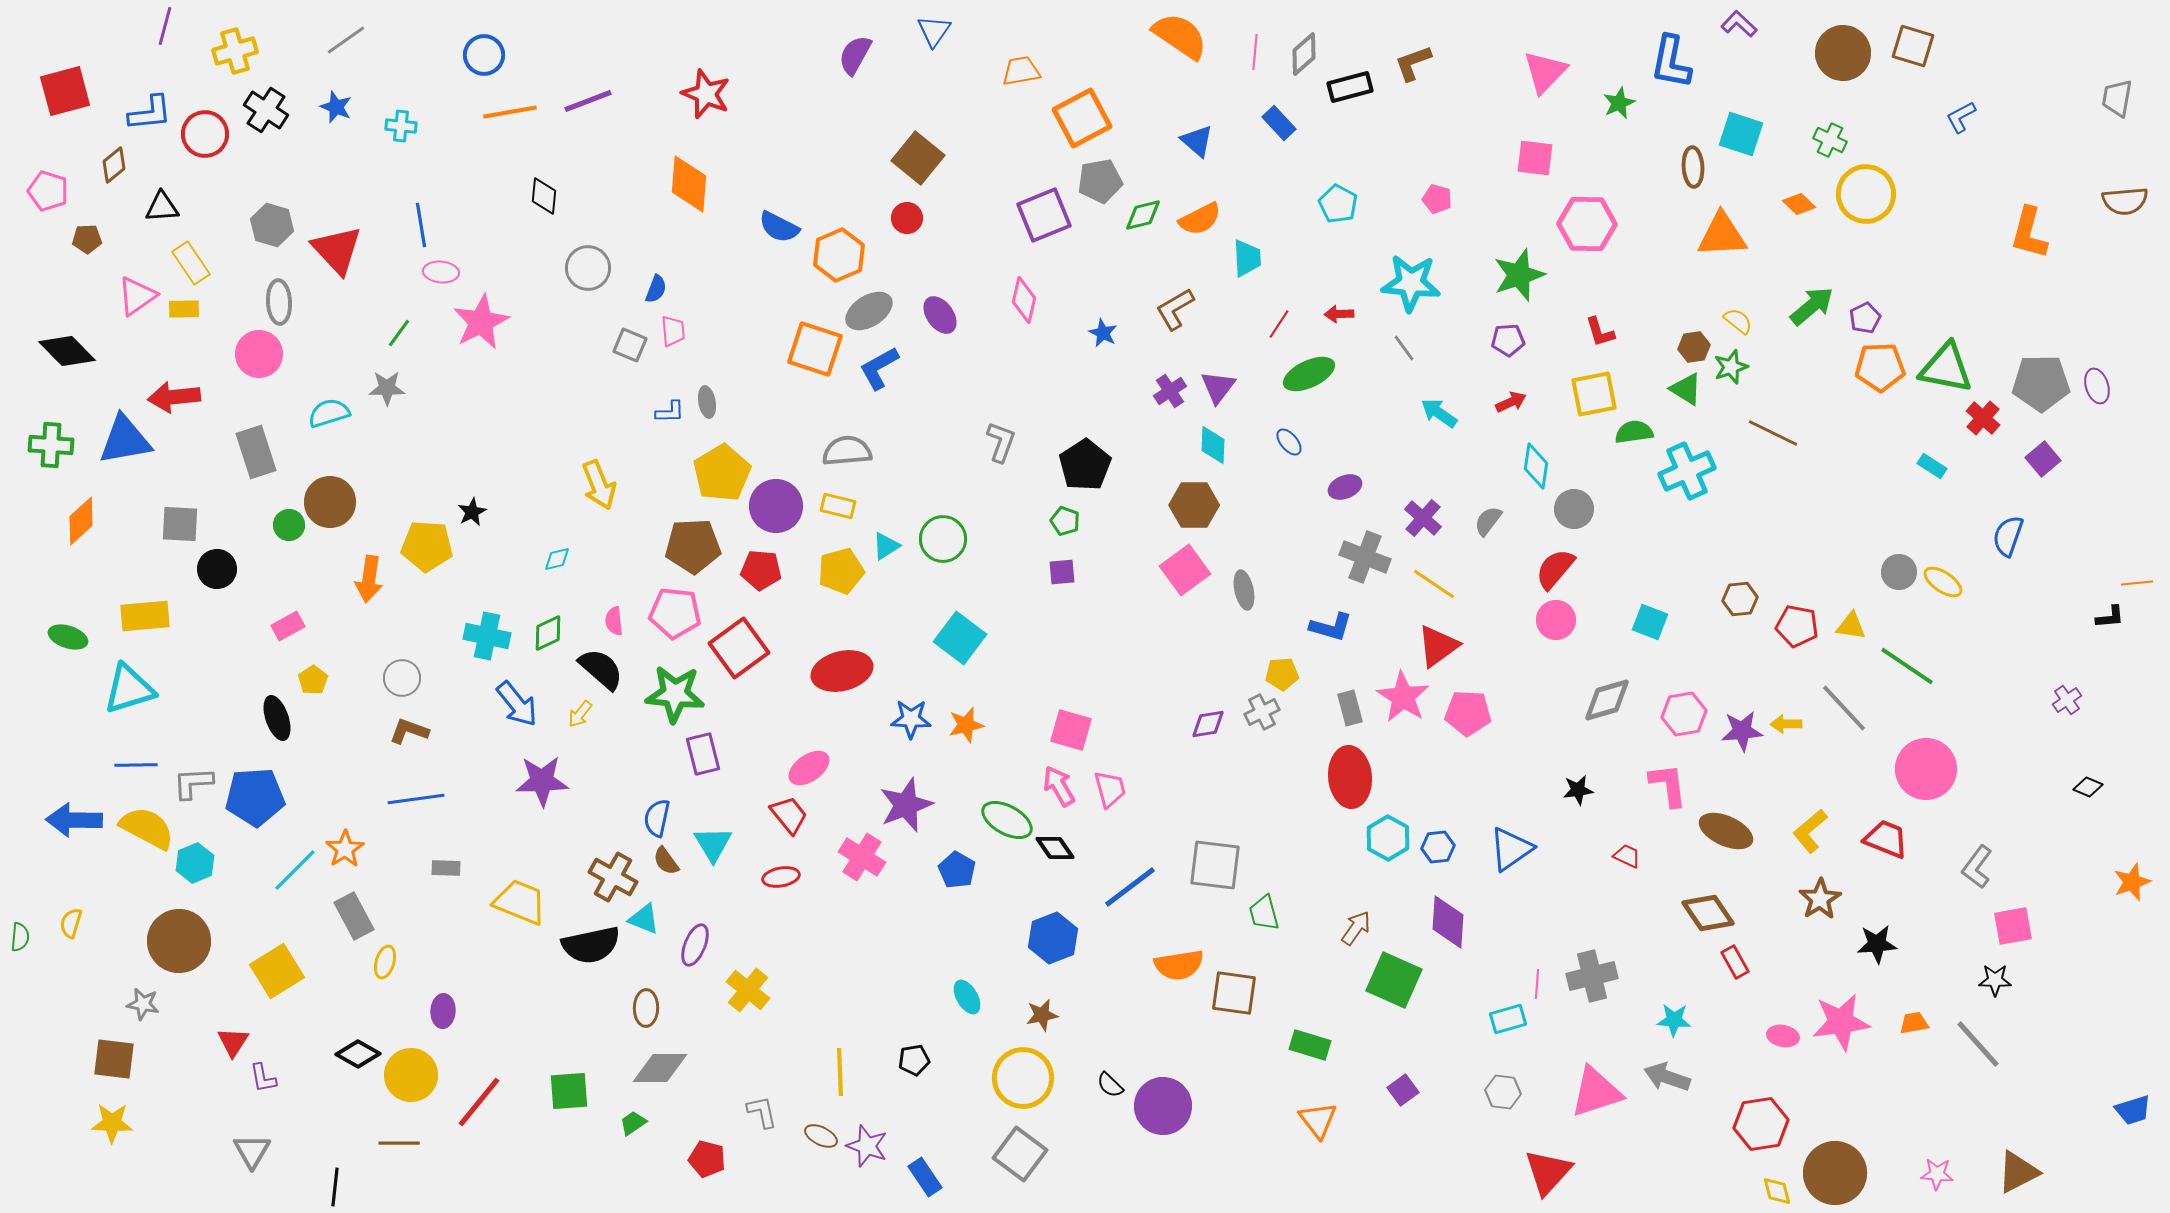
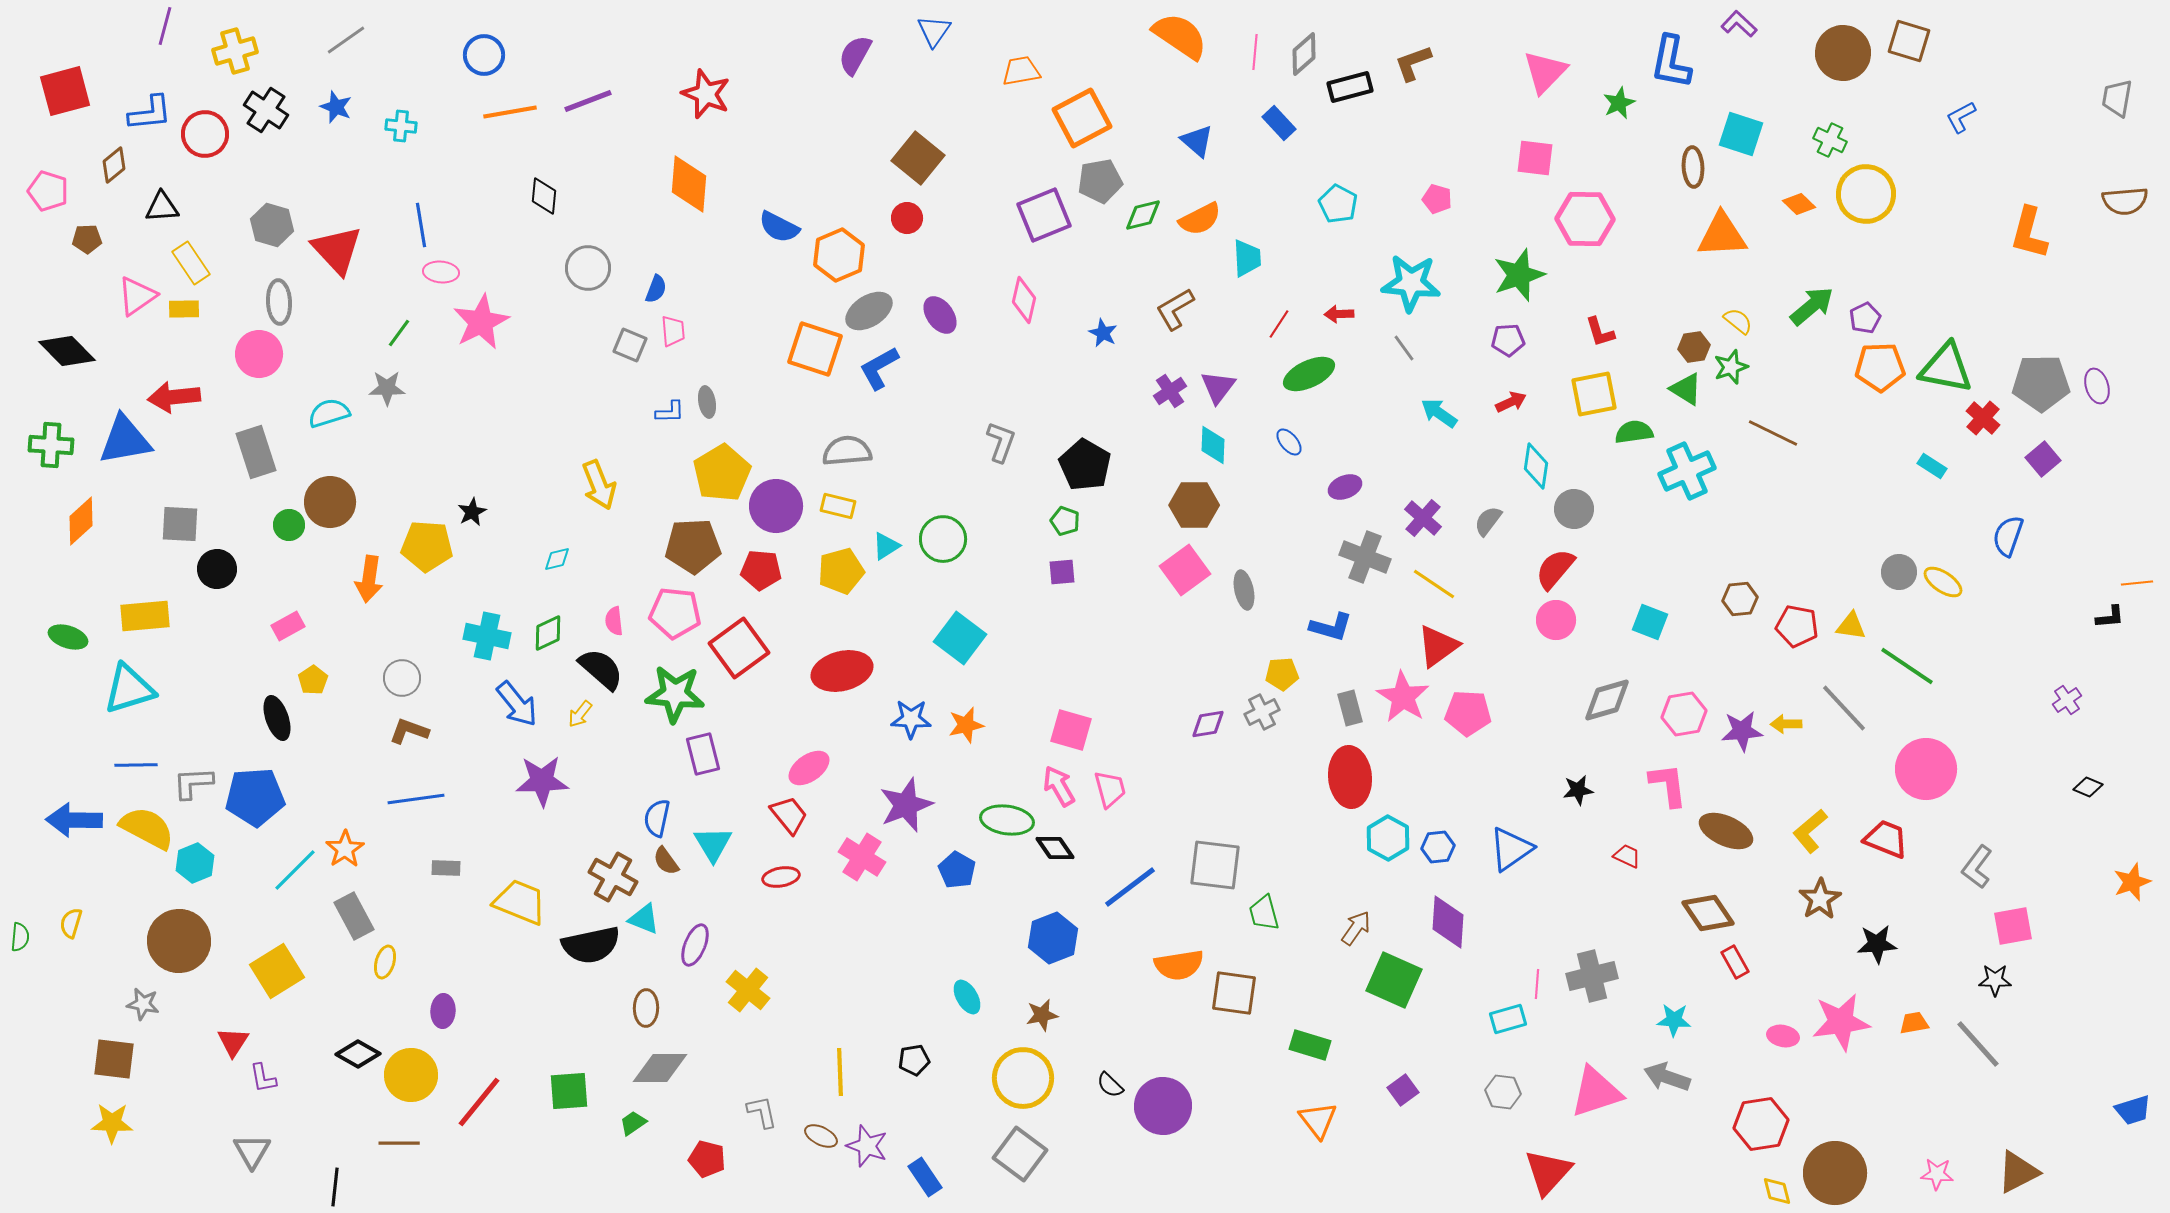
brown square at (1913, 46): moved 4 px left, 5 px up
pink hexagon at (1587, 224): moved 2 px left, 5 px up
black pentagon at (1085, 465): rotated 9 degrees counterclockwise
green ellipse at (1007, 820): rotated 21 degrees counterclockwise
